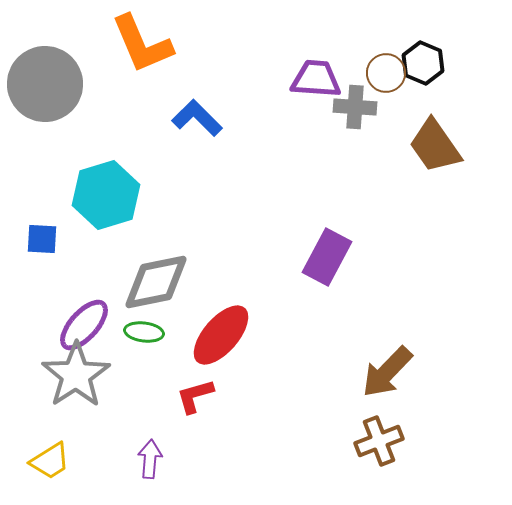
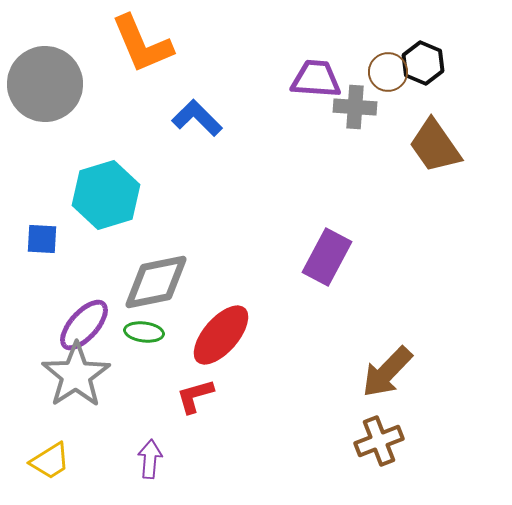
brown circle: moved 2 px right, 1 px up
